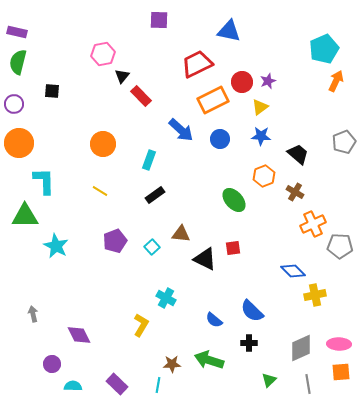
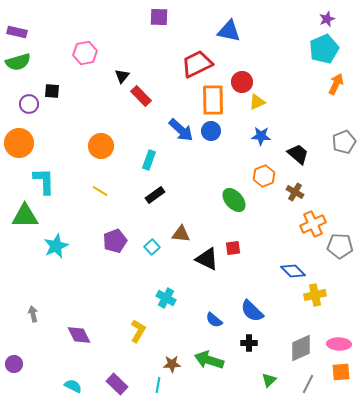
purple square at (159, 20): moved 3 px up
pink hexagon at (103, 54): moved 18 px left, 1 px up
green semicircle at (18, 62): rotated 120 degrees counterclockwise
purple star at (268, 81): moved 59 px right, 62 px up
orange arrow at (336, 81): moved 3 px down
orange rectangle at (213, 100): rotated 64 degrees counterclockwise
purple circle at (14, 104): moved 15 px right
yellow triangle at (260, 107): moved 3 px left, 5 px up; rotated 12 degrees clockwise
blue circle at (220, 139): moved 9 px left, 8 px up
orange circle at (103, 144): moved 2 px left, 2 px down
cyan star at (56, 246): rotated 20 degrees clockwise
black triangle at (205, 259): moved 2 px right
yellow L-shape at (141, 325): moved 3 px left, 6 px down
purple circle at (52, 364): moved 38 px left
gray line at (308, 384): rotated 36 degrees clockwise
cyan semicircle at (73, 386): rotated 24 degrees clockwise
